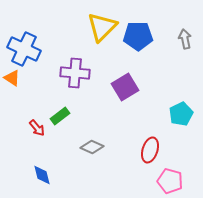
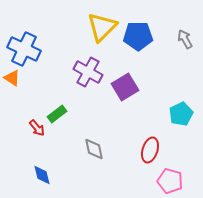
gray arrow: rotated 18 degrees counterclockwise
purple cross: moved 13 px right, 1 px up; rotated 24 degrees clockwise
green rectangle: moved 3 px left, 2 px up
gray diamond: moved 2 px right, 2 px down; rotated 55 degrees clockwise
